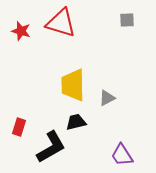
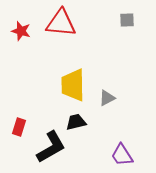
red triangle: rotated 12 degrees counterclockwise
